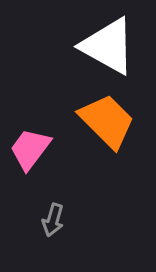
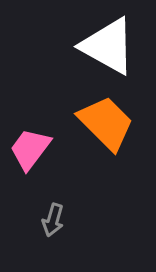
orange trapezoid: moved 1 px left, 2 px down
